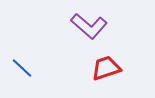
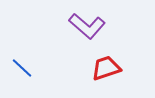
purple L-shape: moved 2 px left
